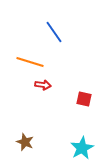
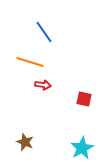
blue line: moved 10 px left
